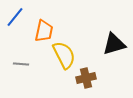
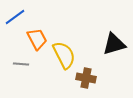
blue line: rotated 15 degrees clockwise
orange trapezoid: moved 7 px left, 8 px down; rotated 40 degrees counterclockwise
brown cross: rotated 24 degrees clockwise
